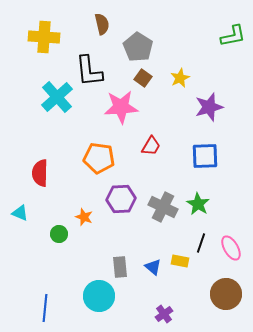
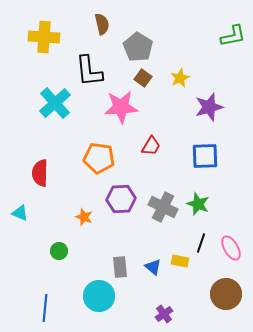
cyan cross: moved 2 px left, 6 px down
green star: rotated 10 degrees counterclockwise
green circle: moved 17 px down
